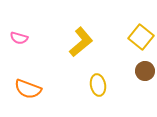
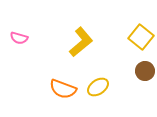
yellow ellipse: moved 2 px down; rotated 65 degrees clockwise
orange semicircle: moved 35 px right
